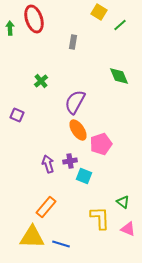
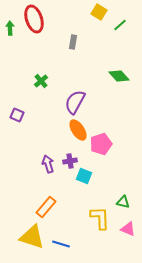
green diamond: rotated 20 degrees counterclockwise
green triangle: rotated 24 degrees counterclockwise
yellow triangle: rotated 16 degrees clockwise
